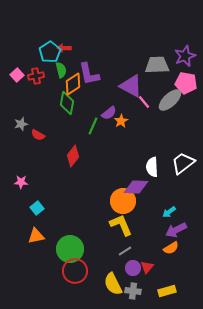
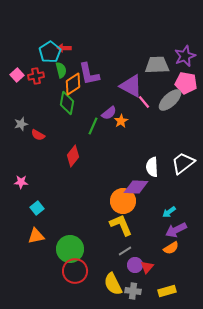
purple circle: moved 2 px right, 3 px up
